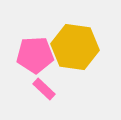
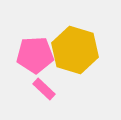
yellow hexagon: moved 3 px down; rotated 9 degrees clockwise
